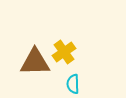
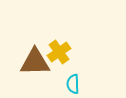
yellow cross: moved 5 px left
